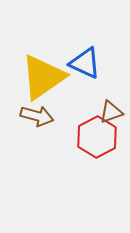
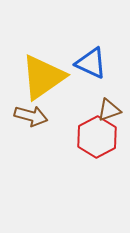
blue triangle: moved 6 px right
brown triangle: moved 2 px left, 2 px up
brown arrow: moved 6 px left
